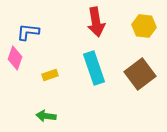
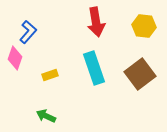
blue L-shape: rotated 125 degrees clockwise
green arrow: rotated 18 degrees clockwise
